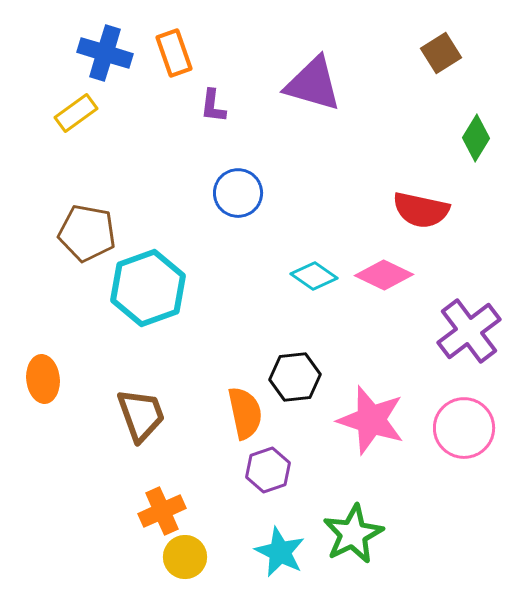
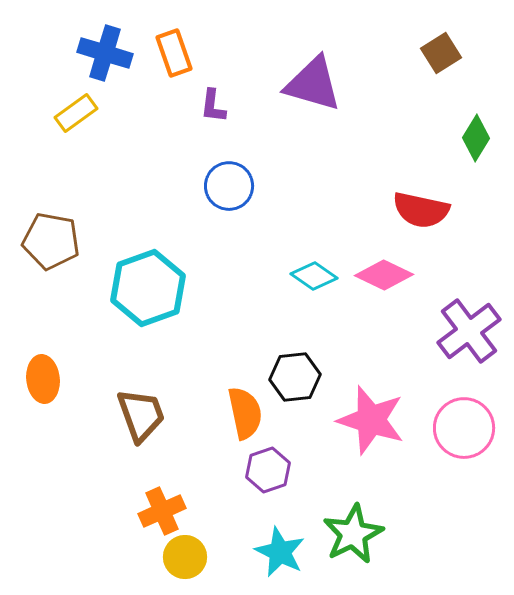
blue circle: moved 9 px left, 7 px up
brown pentagon: moved 36 px left, 8 px down
